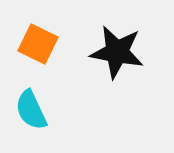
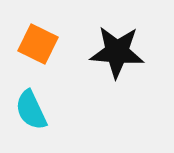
black star: rotated 6 degrees counterclockwise
